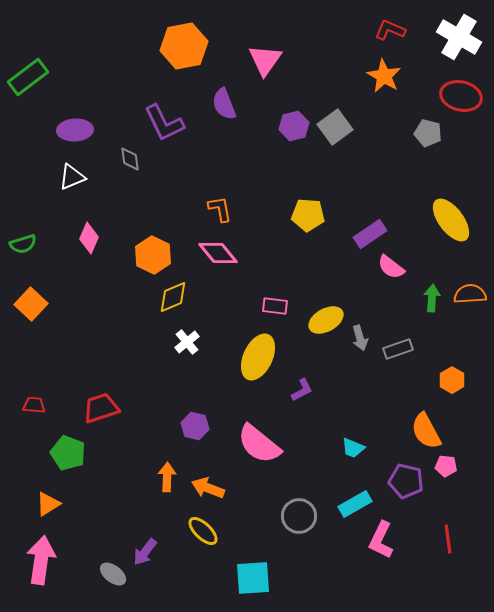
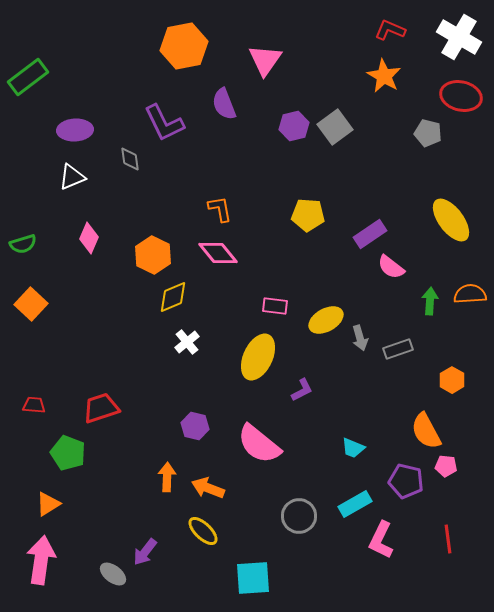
green arrow at (432, 298): moved 2 px left, 3 px down
